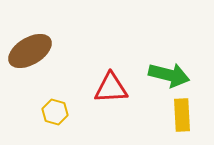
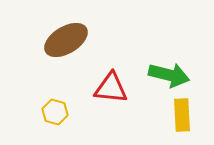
brown ellipse: moved 36 px right, 11 px up
red triangle: rotated 9 degrees clockwise
